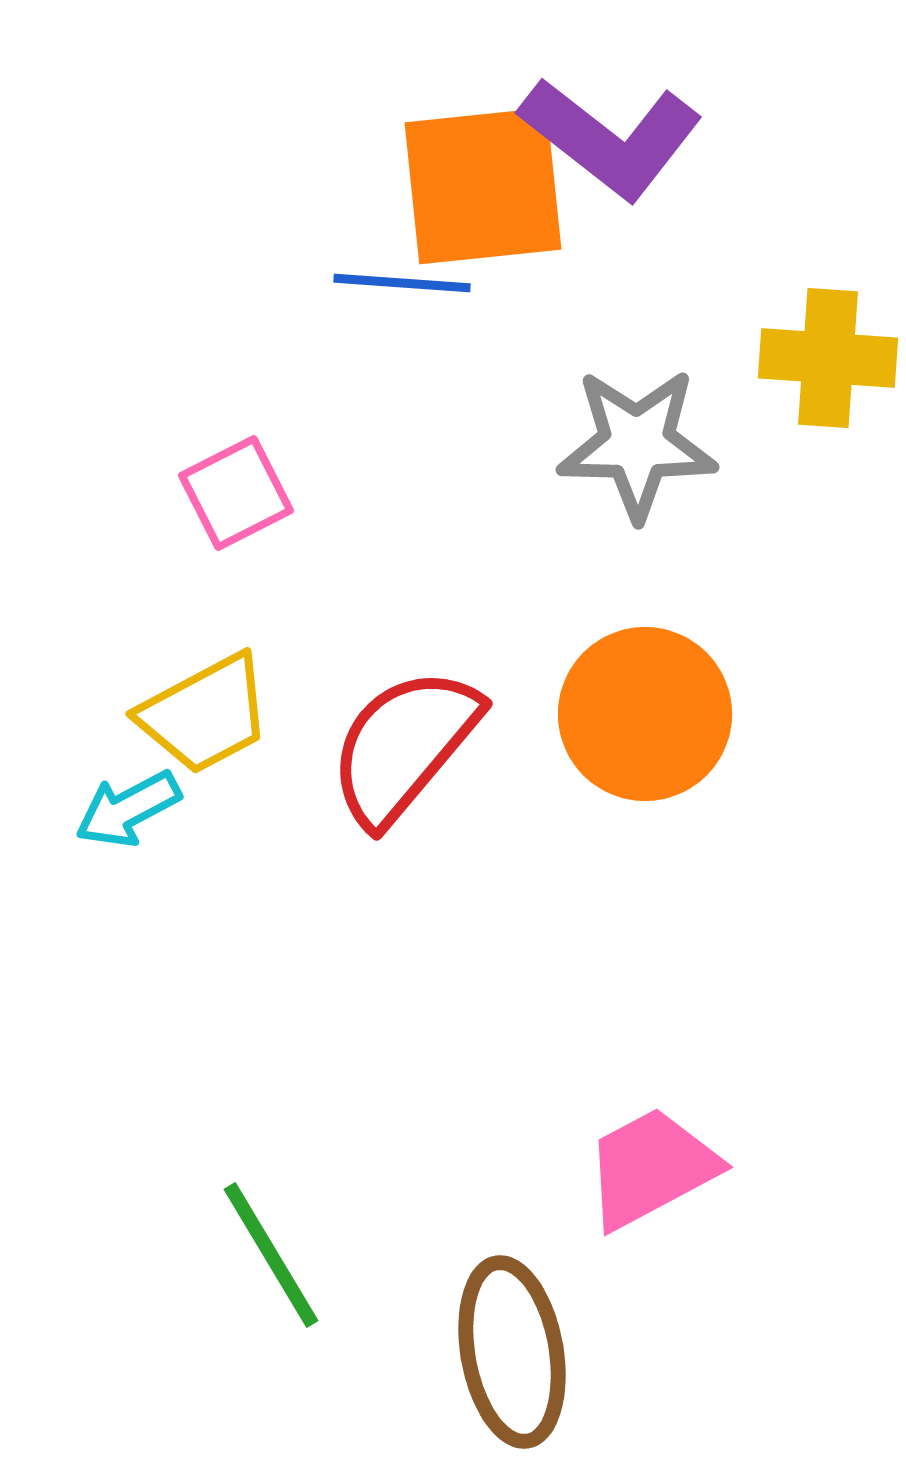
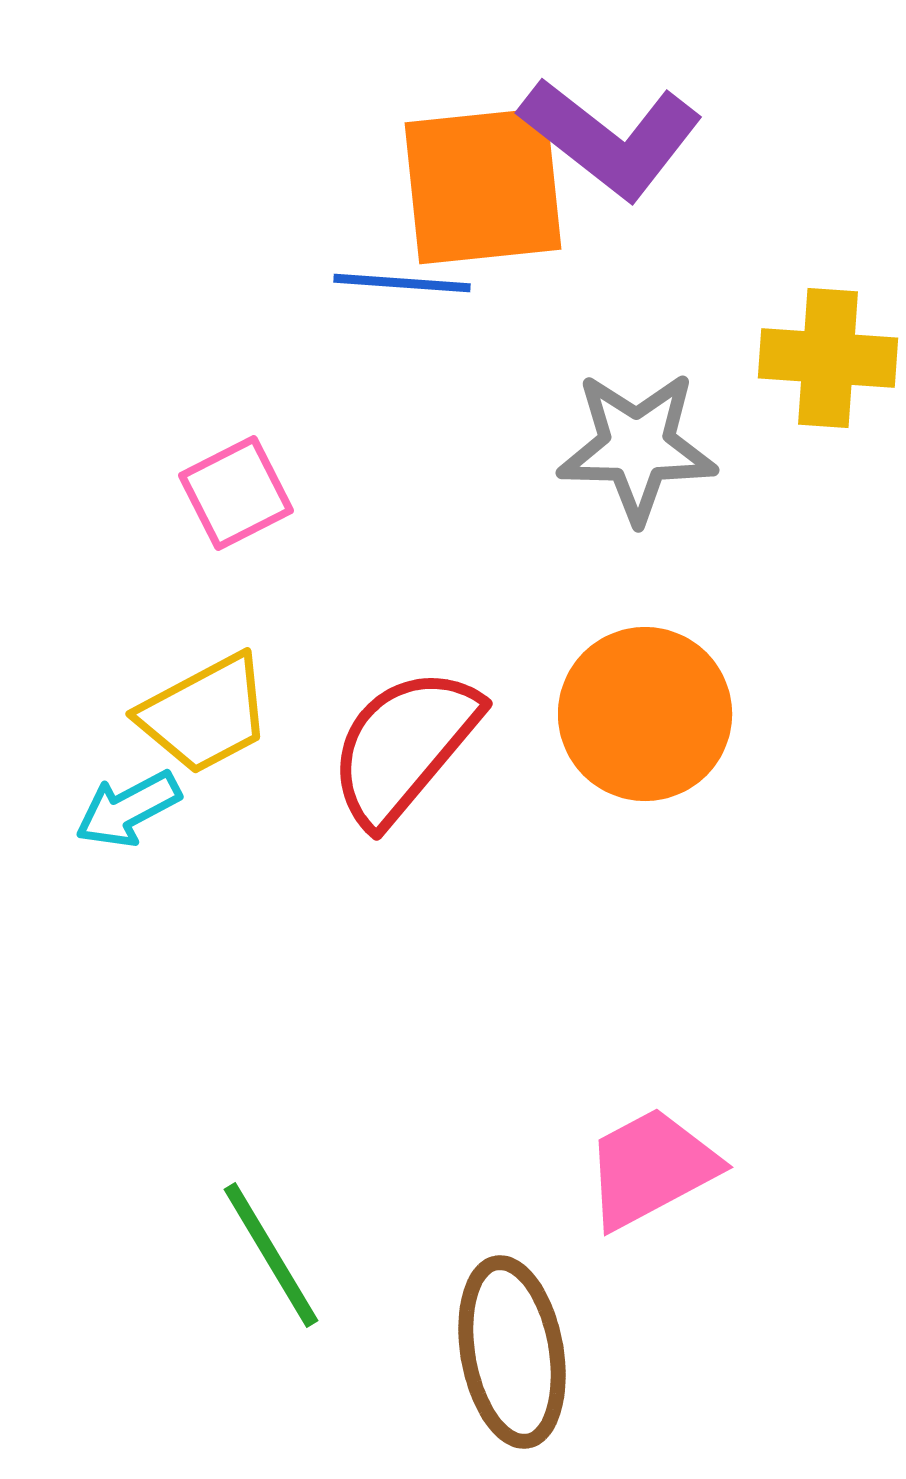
gray star: moved 3 px down
